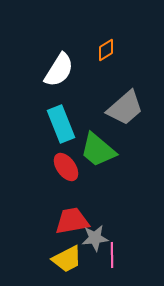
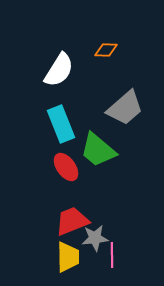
orange diamond: rotated 35 degrees clockwise
red trapezoid: rotated 12 degrees counterclockwise
yellow trapezoid: moved 1 px right, 2 px up; rotated 64 degrees counterclockwise
